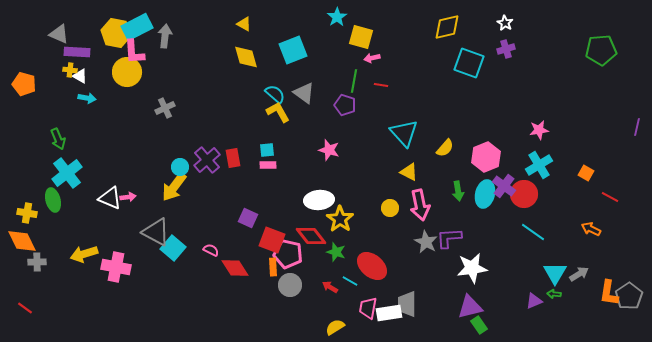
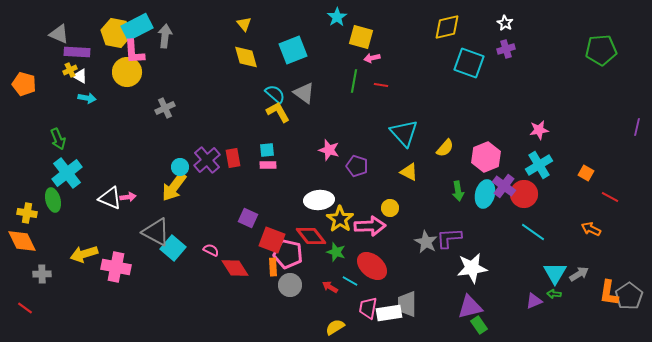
yellow triangle at (244, 24): rotated 21 degrees clockwise
yellow cross at (70, 70): rotated 32 degrees counterclockwise
purple pentagon at (345, 105): moved 12 px right, 61 px down
pink arrow at (420, 205): moved 50 px left, 21 px down; rotated 80 degrees counterclockwise
gray cross at (37, 262): moved 5 px right, 12 px down
